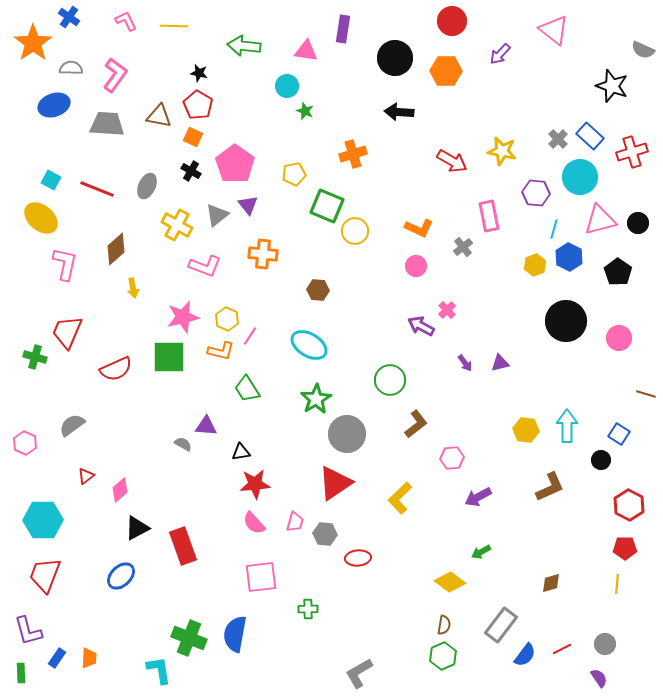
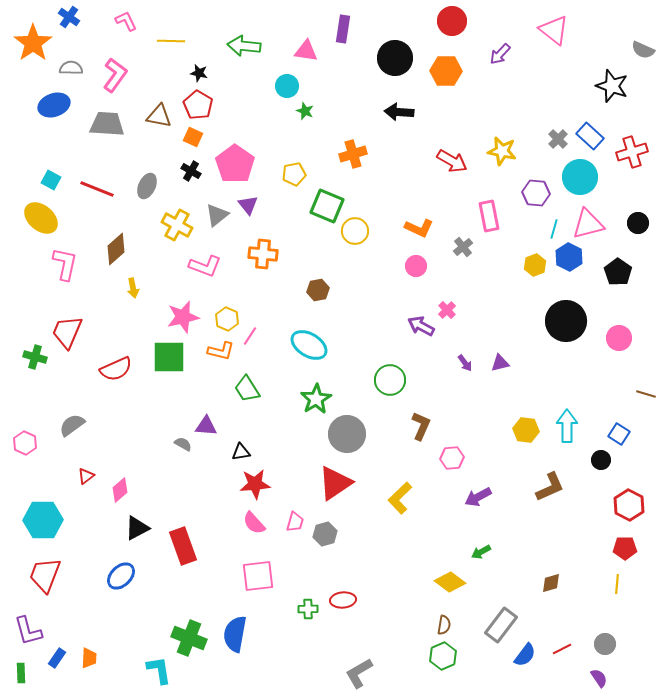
yellow line at (174, 26): moved 3 px left, 15 px down
pink triangle at (600, 220): moved 12 px left, 4 px down
brown hexagon at (318, 290): rotated 15 degrees counterclockwise
brown L-shape at (416, 424): moved 5 px right, 2 px down; rotated 28 degrees counterclockwise
gray hexagon at (325, 534): rotated 20 degrees counterclockwise
red ellipse at (358, 558): moved 15 px left, 42 px down
pink square at (261, 577): moved 3 px left, 1 px up
